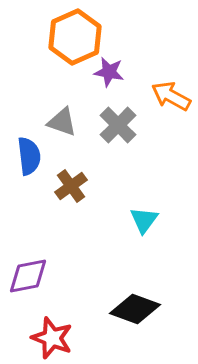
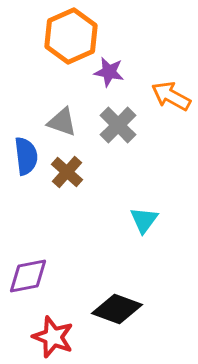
orange hexagon: moved 4 px left, 1 px up
blue semicircle: moved 3 px left
brown cross: moved 4 px left, 14 px up; rotated 12 degrees counterclockwise
black diamond: moved 18 px left
red star: moved 1 px right, 1 px up
